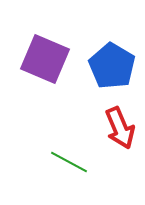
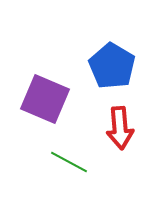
purple square: moved 40 px down
red arrow: rotated 18 degrees clockwise
